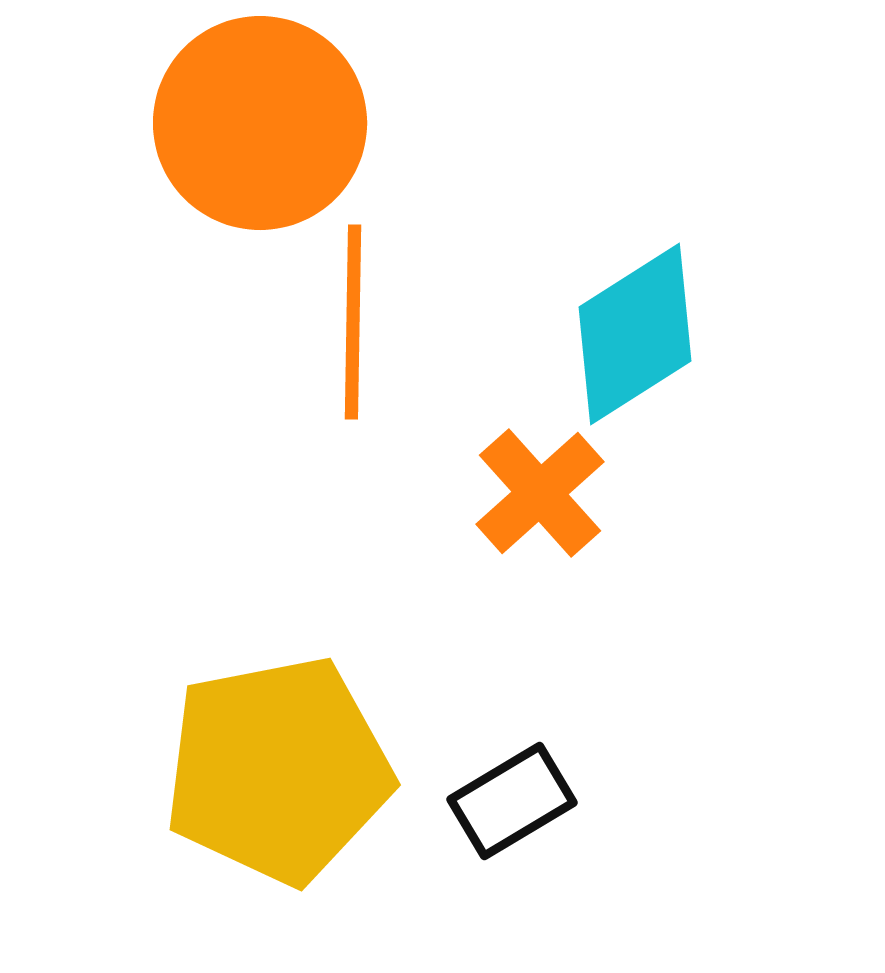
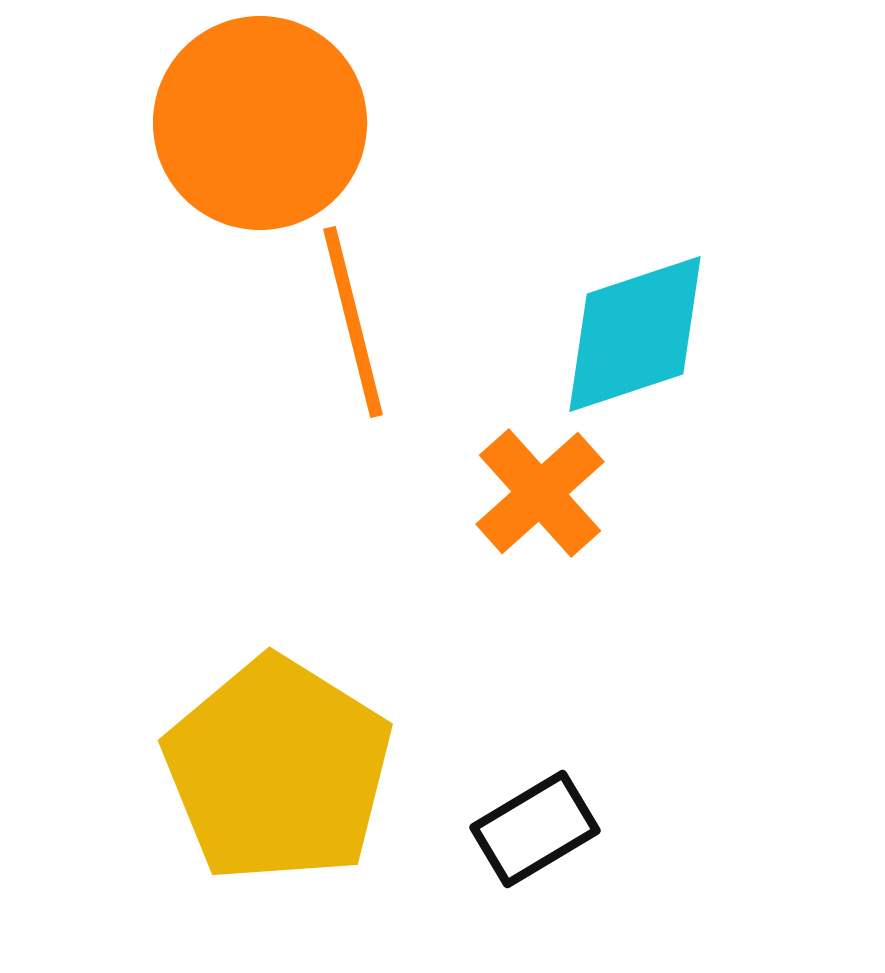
orange line: rotated 15 degrees counterclockwise
cyan diamond: rotated 14 degrees clockwise
yellow pentagon: rotated 29 degrees counterclockwise
black rectangle: moved 23 px right, 28 px down
